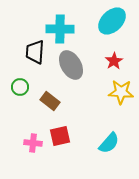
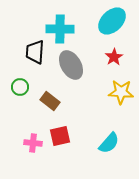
red star: moved 4 px up
